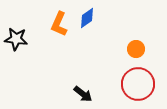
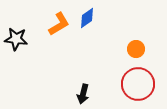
orange L-shape: rotated 145 degrees counterclockwise
black arrow: rotated 66 degrees clockwise
